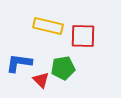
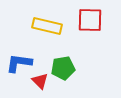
yellow rectangle: moved 1 px left
red square: moved 7 px right, 16 px up
red triangle: moved 1 px left, 1 px down
